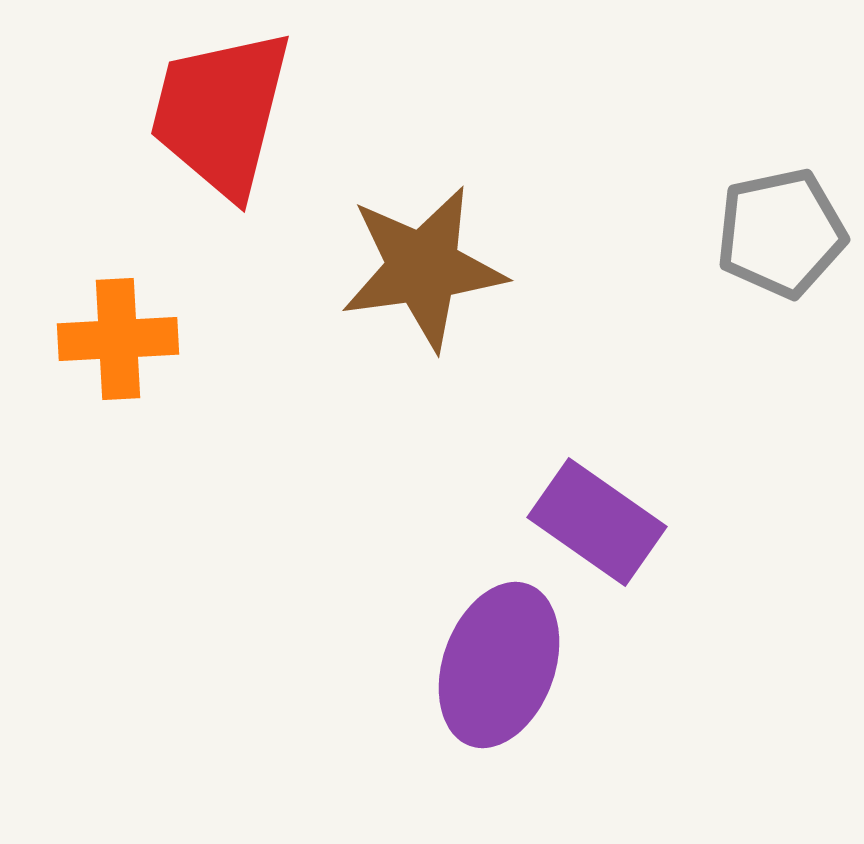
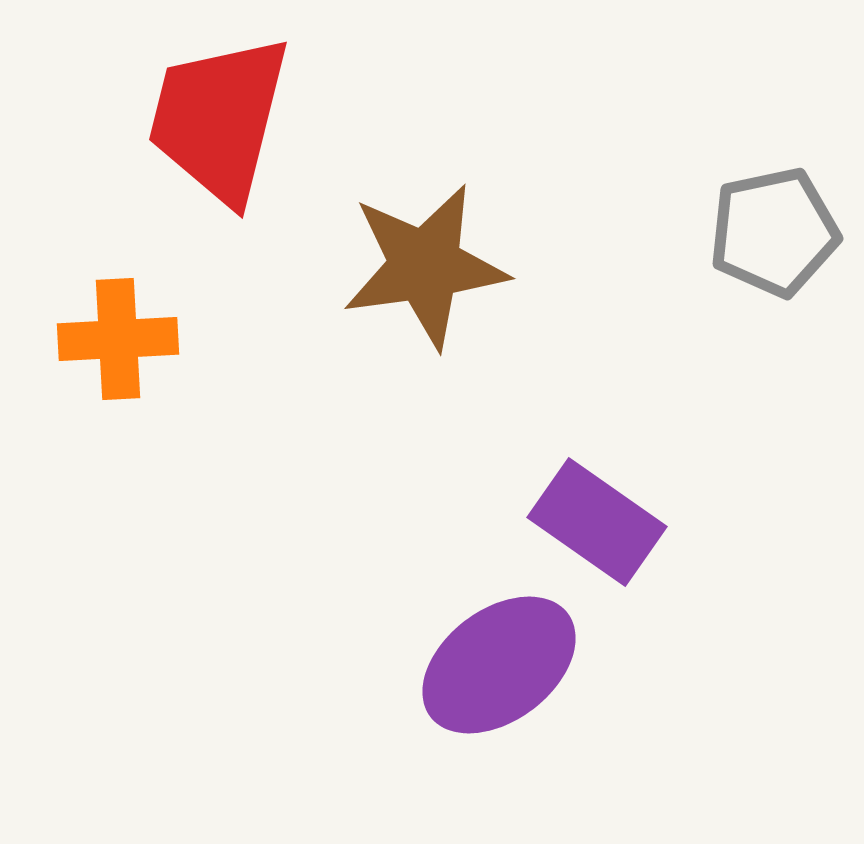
red trapezoid: moved 2 px left, 6 px down
gray pentagon: moved 7 px left, 1 px up
brown star: moved 2 px right, 2 px up
purple ellipse: rotated 33 degrees clockwise
